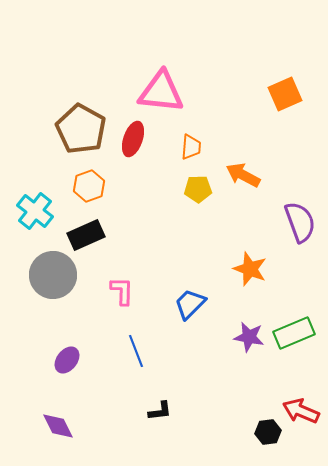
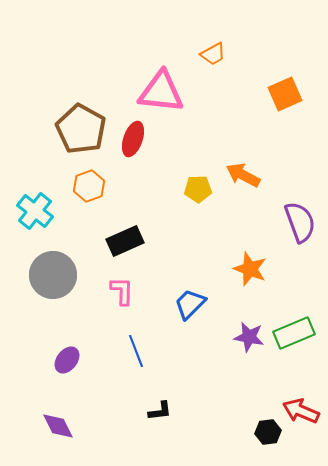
orange trapezoid: moved 22 px right, 93 px up; rotated 56 degrees clockwise
black rectangle: moved 39 px right, 6 px down
